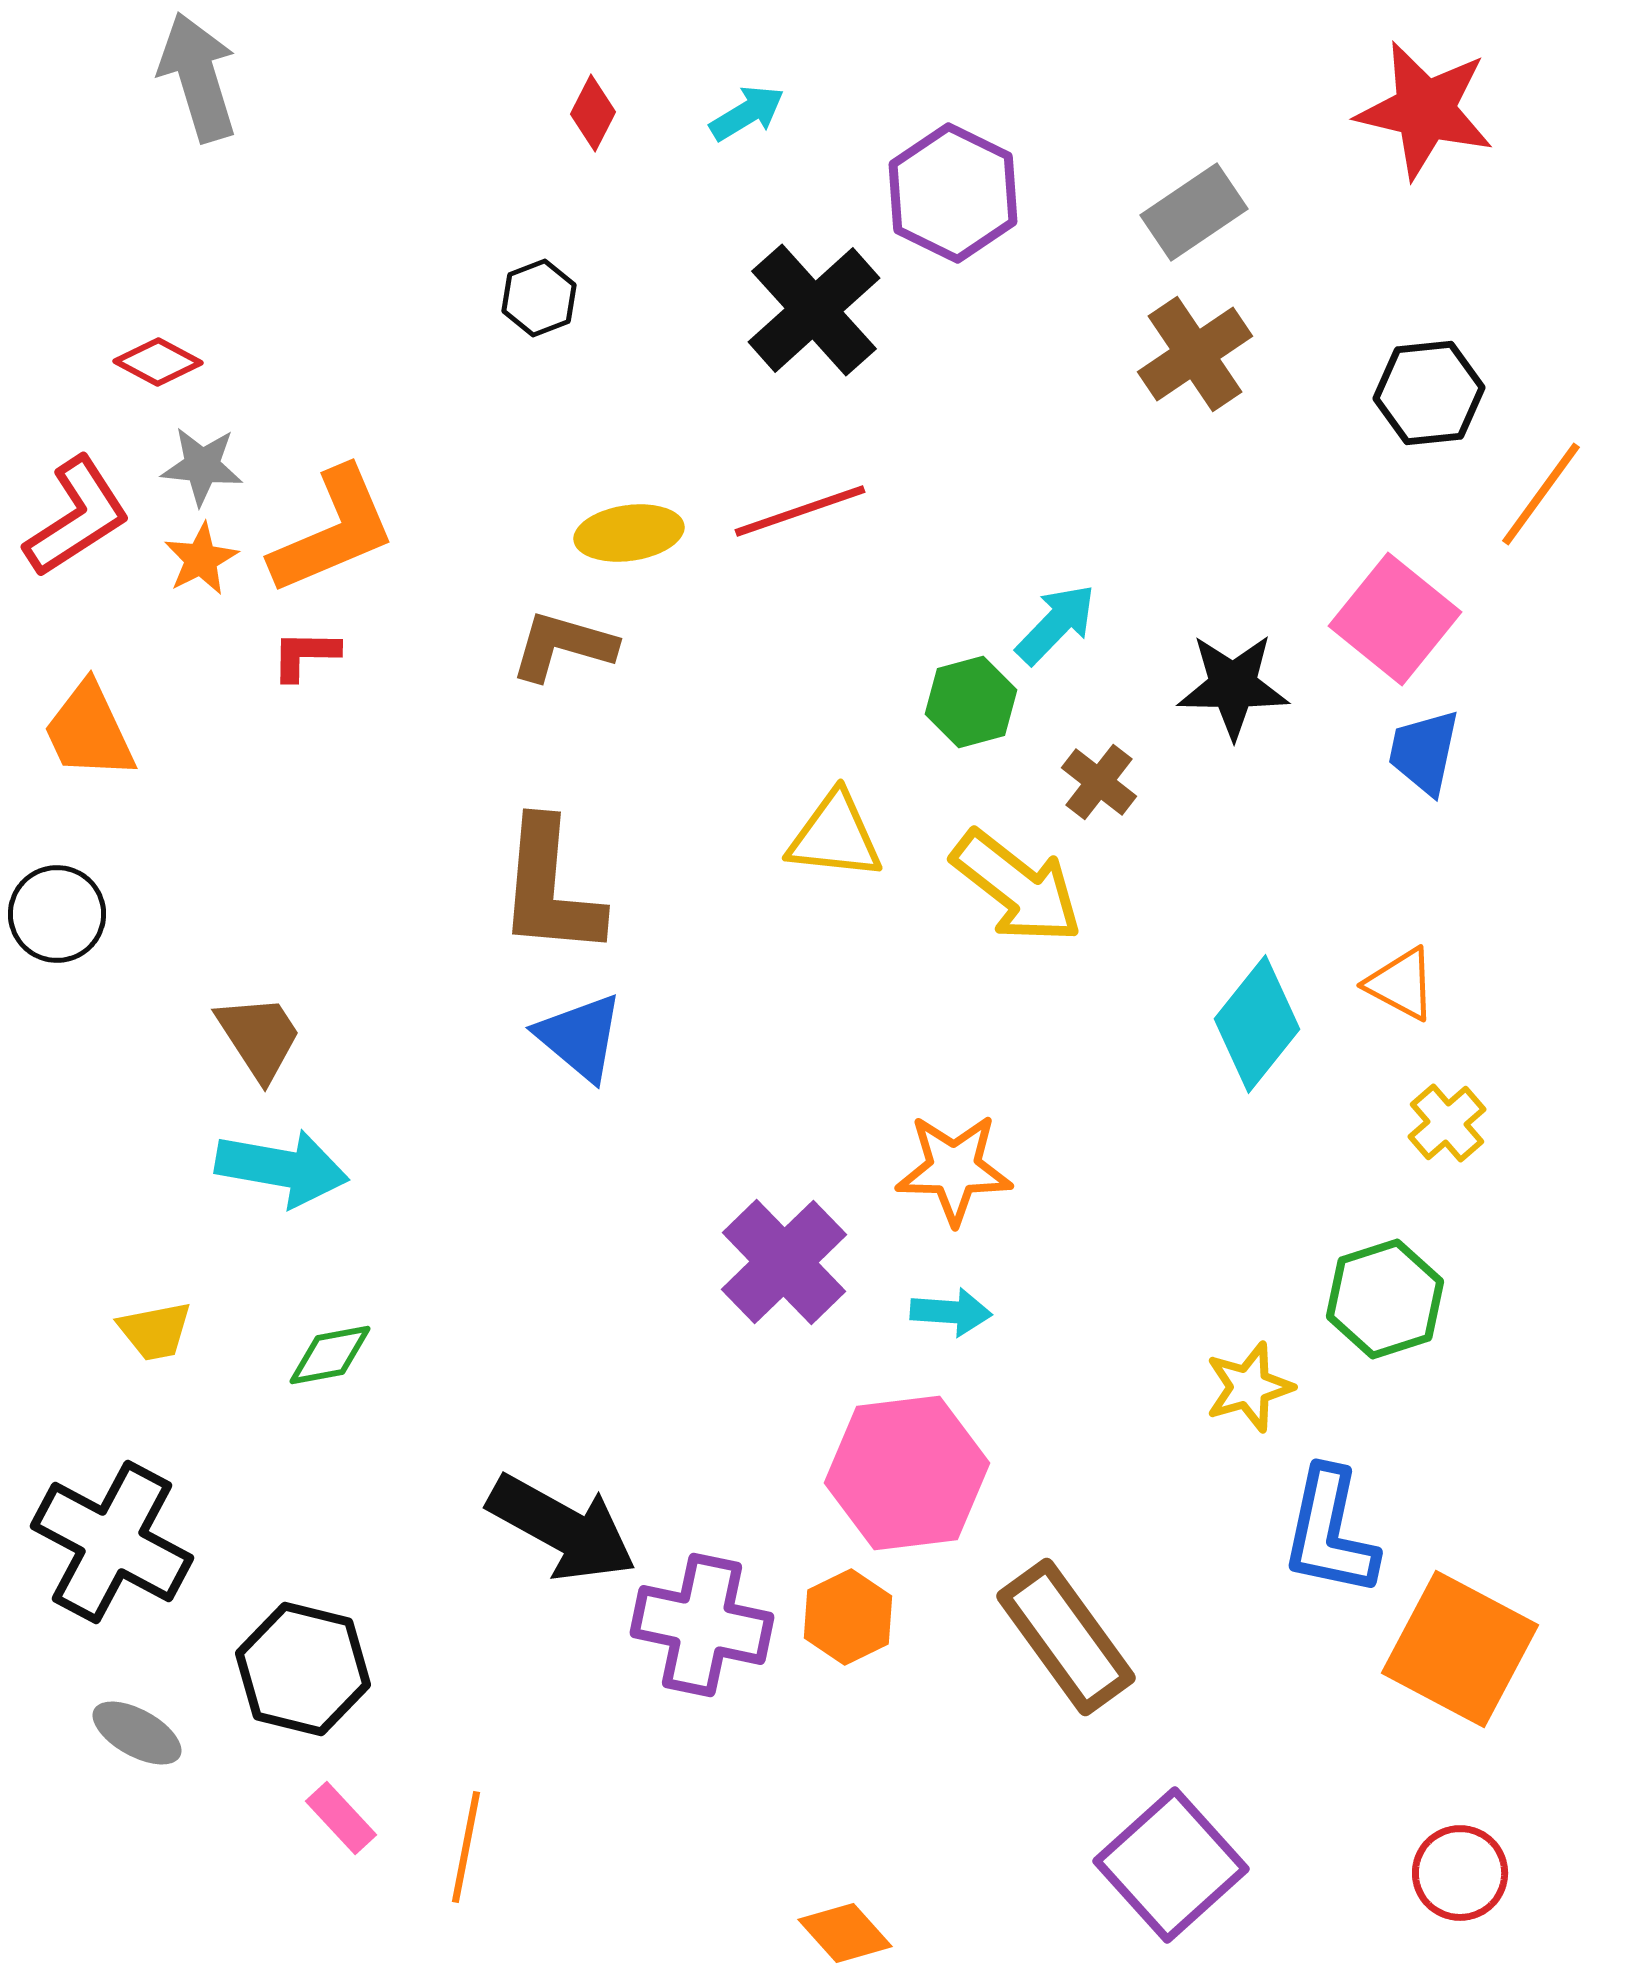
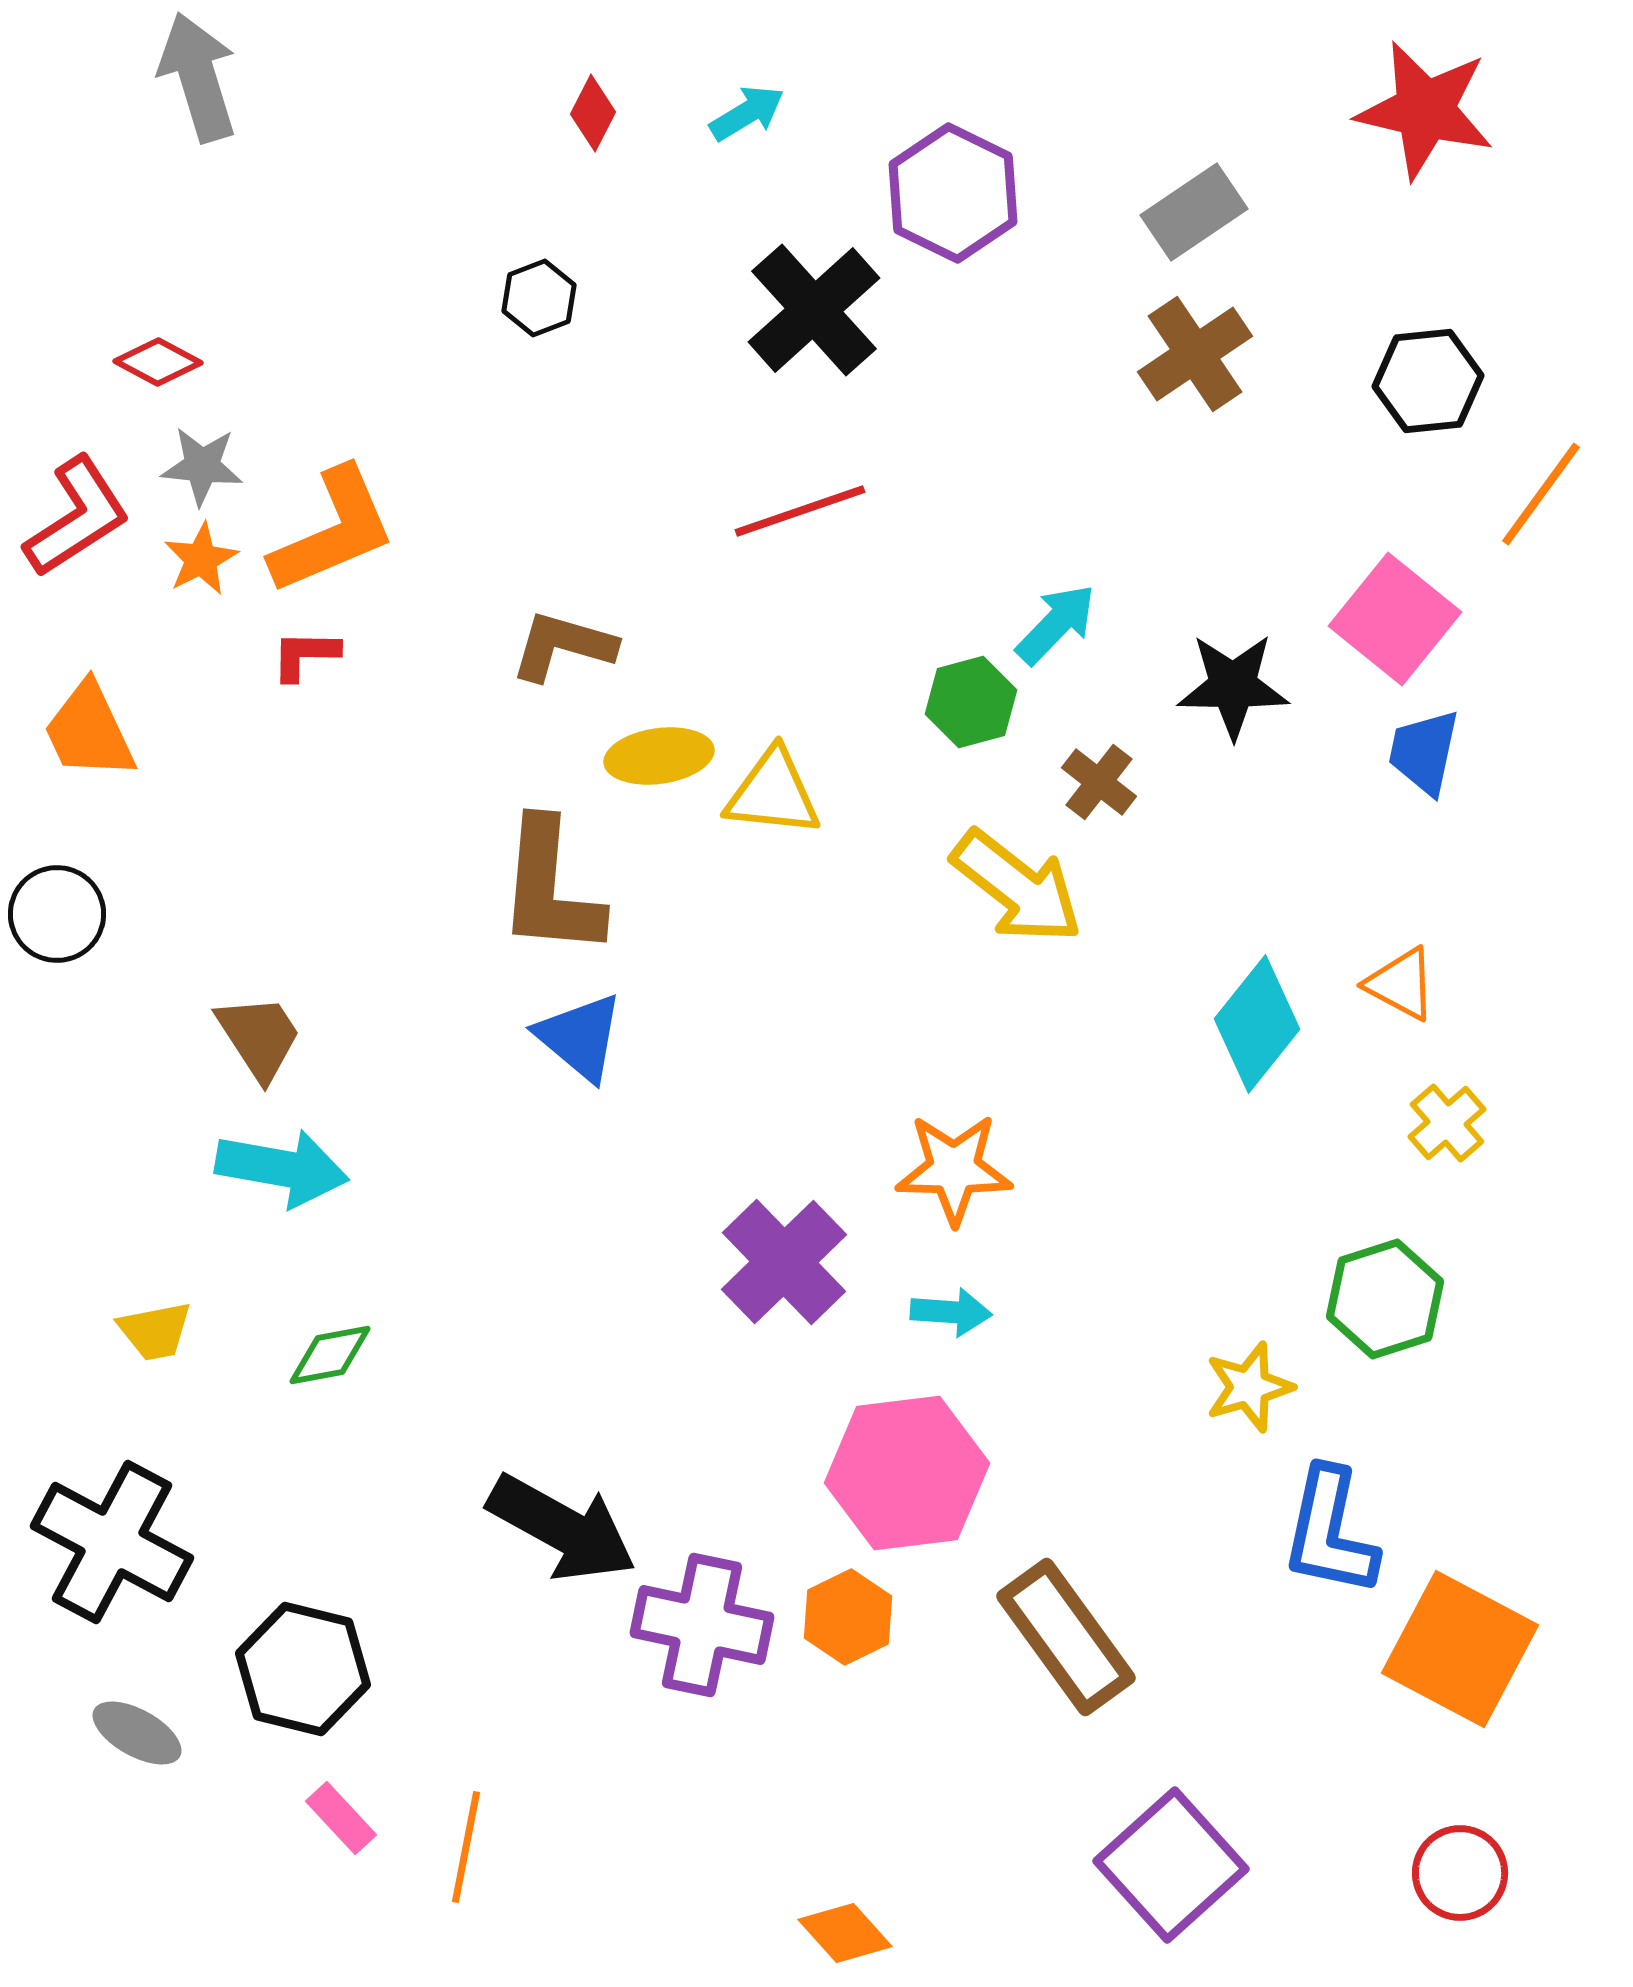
black hexagon at (1429, 393): moved 1 px left, 12 px up
yellow ellipse at (629, 533): moved 30 px right, 223 px down
yellow triangle at (835, 836): moved 62 px left, 43 px up
